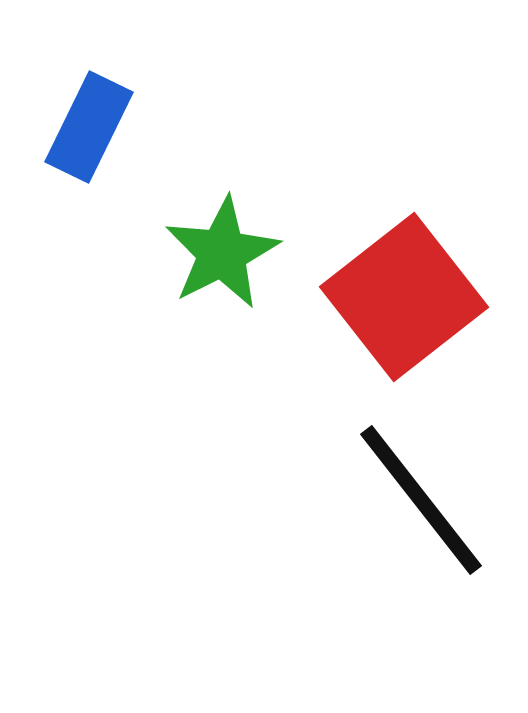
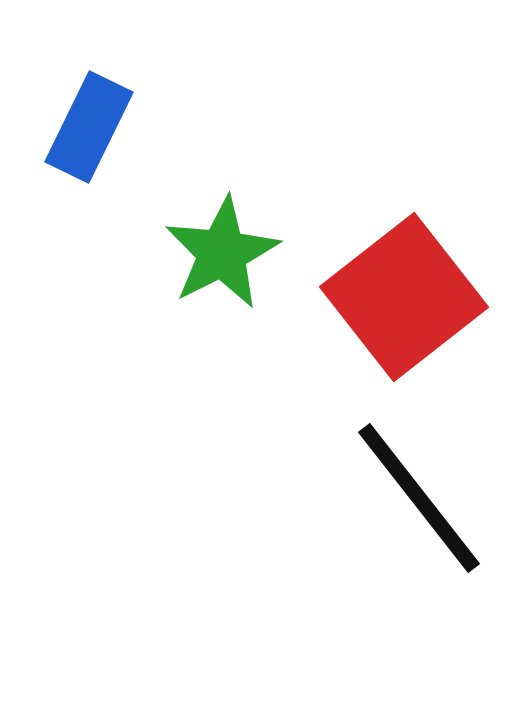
black line: moved 2 px left, 2 px up
